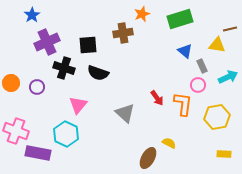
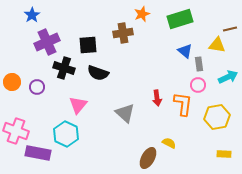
gray rectangle: moved 3 px left, 2 px up; rotated 16 degrees clockwise
orange circle: moved 1 px right, 1 px up
red arrow: rotated 28 degrees clockwise
